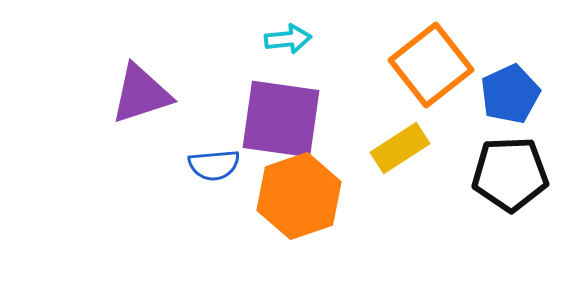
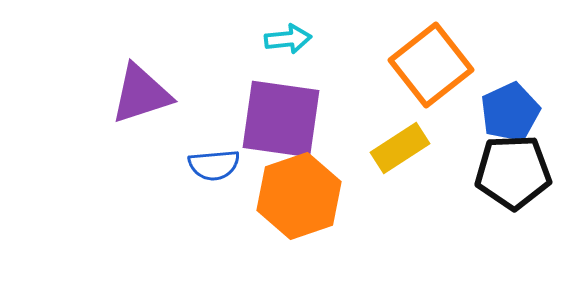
blue pentagon: moved 18 px down
black pentagon: moved 3 px right, 2 px up
